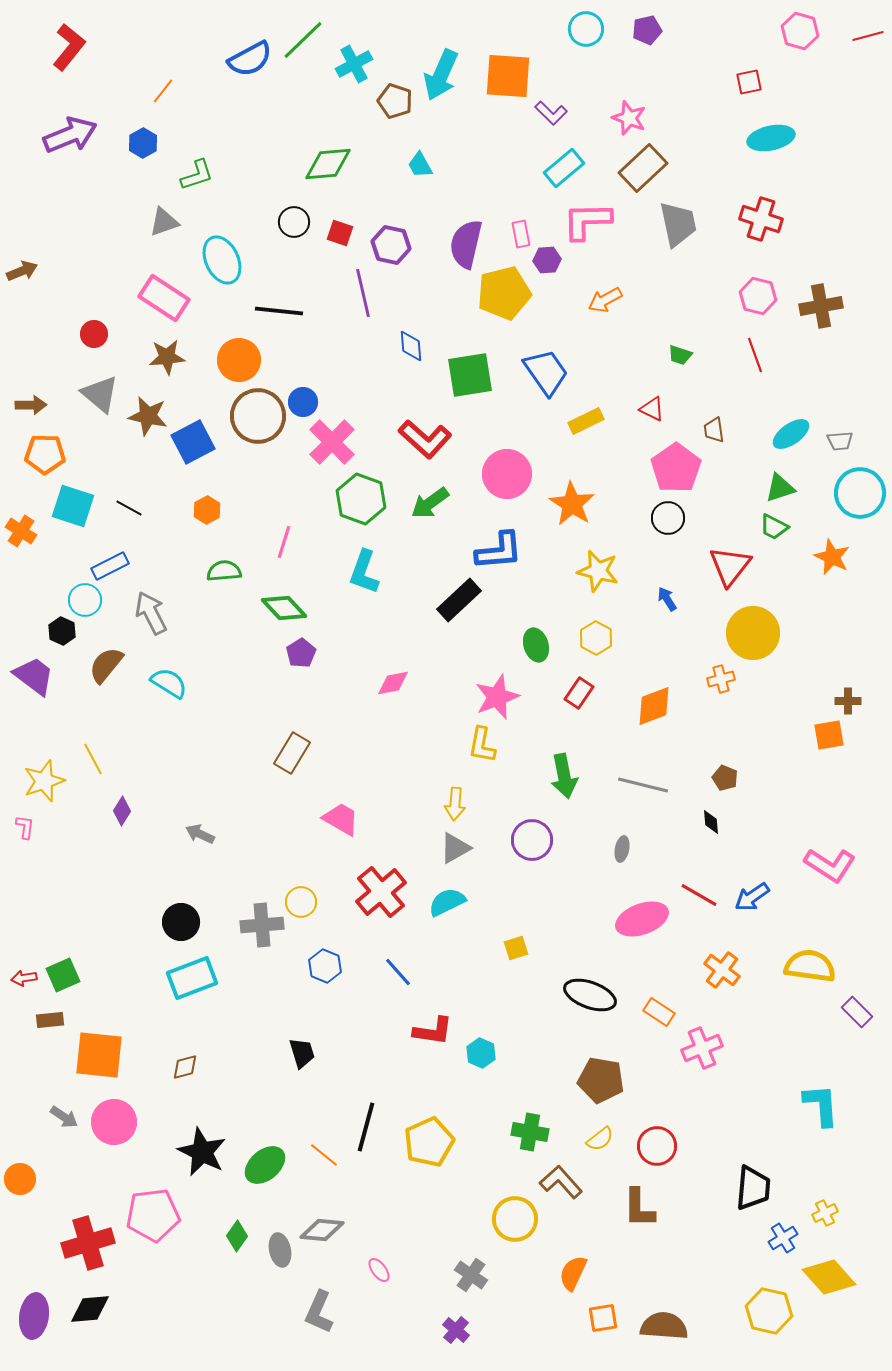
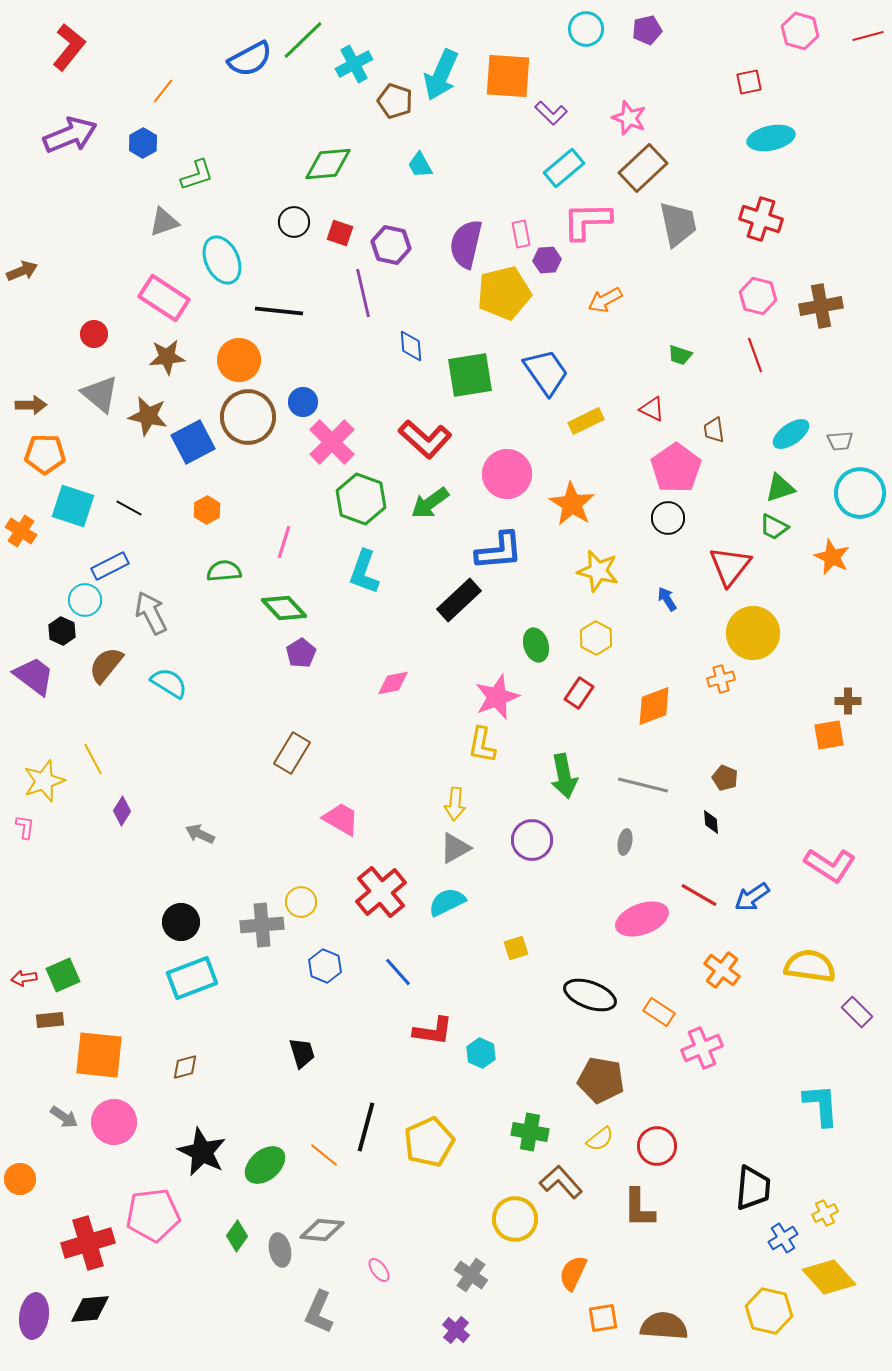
brown circle at (258, 416): moved 10 px left, 1 px down
gray ellipse at (622, 849): moved 3 px right, 7 px up
